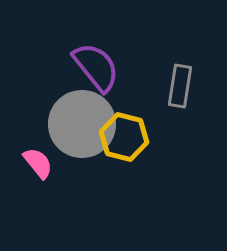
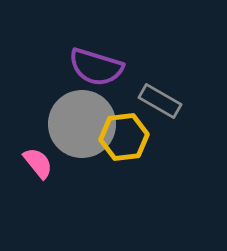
purple semicircle: rotated 146 degrees clockwise
gray rectangle: moved 20 px left, 15 px down; rotated 69 degrees counterclockwise
yellow hexagon: rotated 21 degrees counterclockwise
